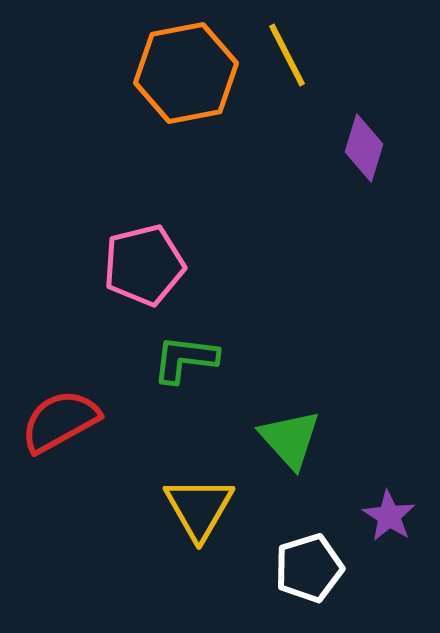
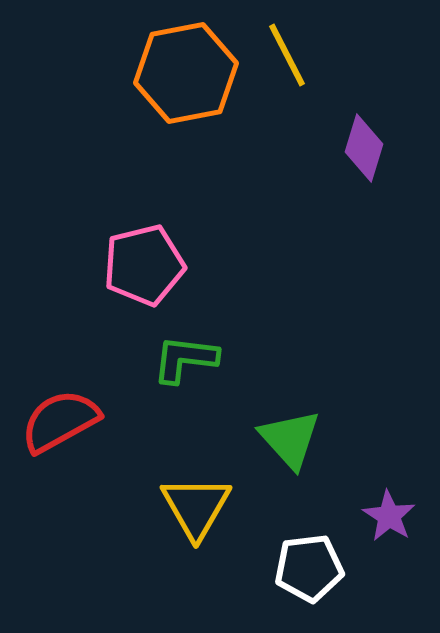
yellow triangle: moved 3 px left, 1 px up
white pentagon: rotated 10 degrees clockwise
